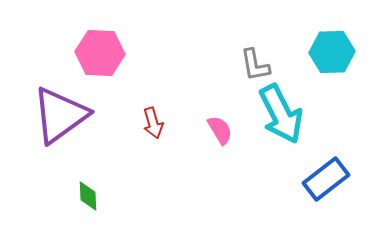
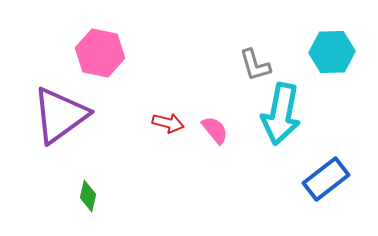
pink hexagon: rotated 9 degrees clockwise
gray L-shape: rotated 6 degrees counterclockwise
cyan arrow: rotated 38 degrees clockwise
red arrow: moved 15 px right; rotated 60 degrees counterclockwise
pink semicircle: moved 5 px left; rotated 8 degrees counterclockwise
green diamond: rotated 16 degrees clockwise
